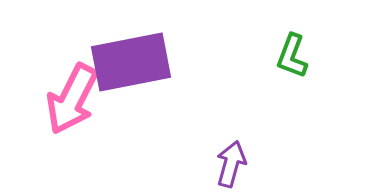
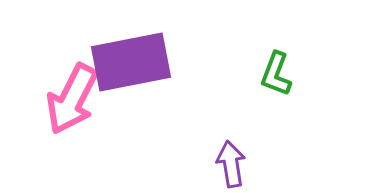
green L-shape: moved 16 px left, 18 px down
purple arrow: rotated 24 degrees counterclockwise
